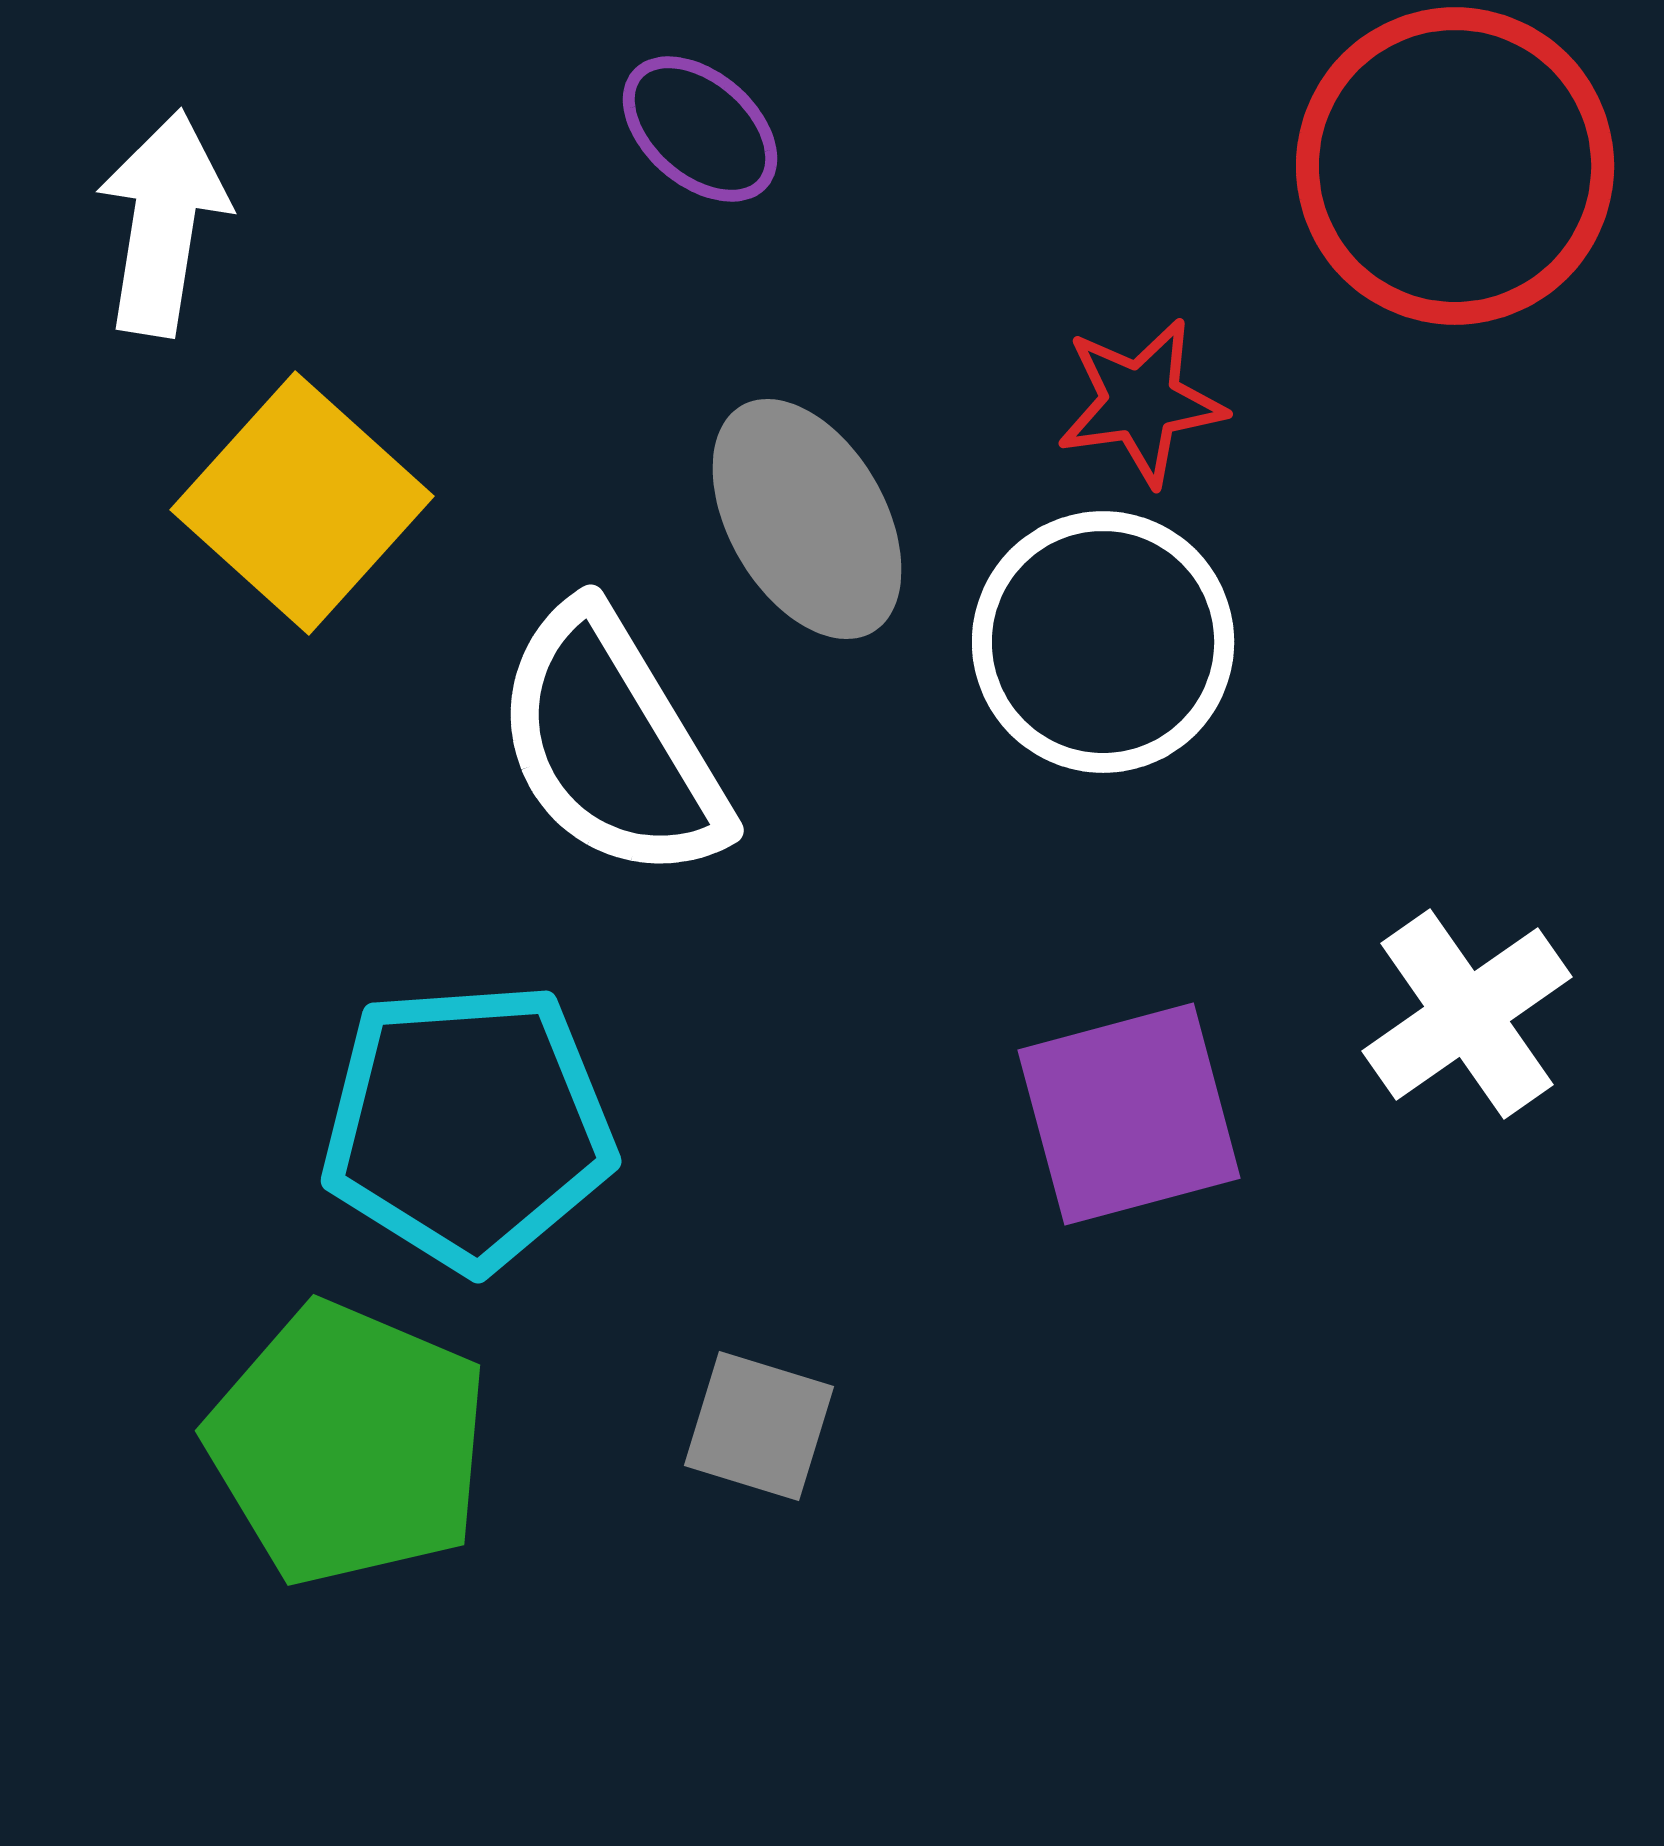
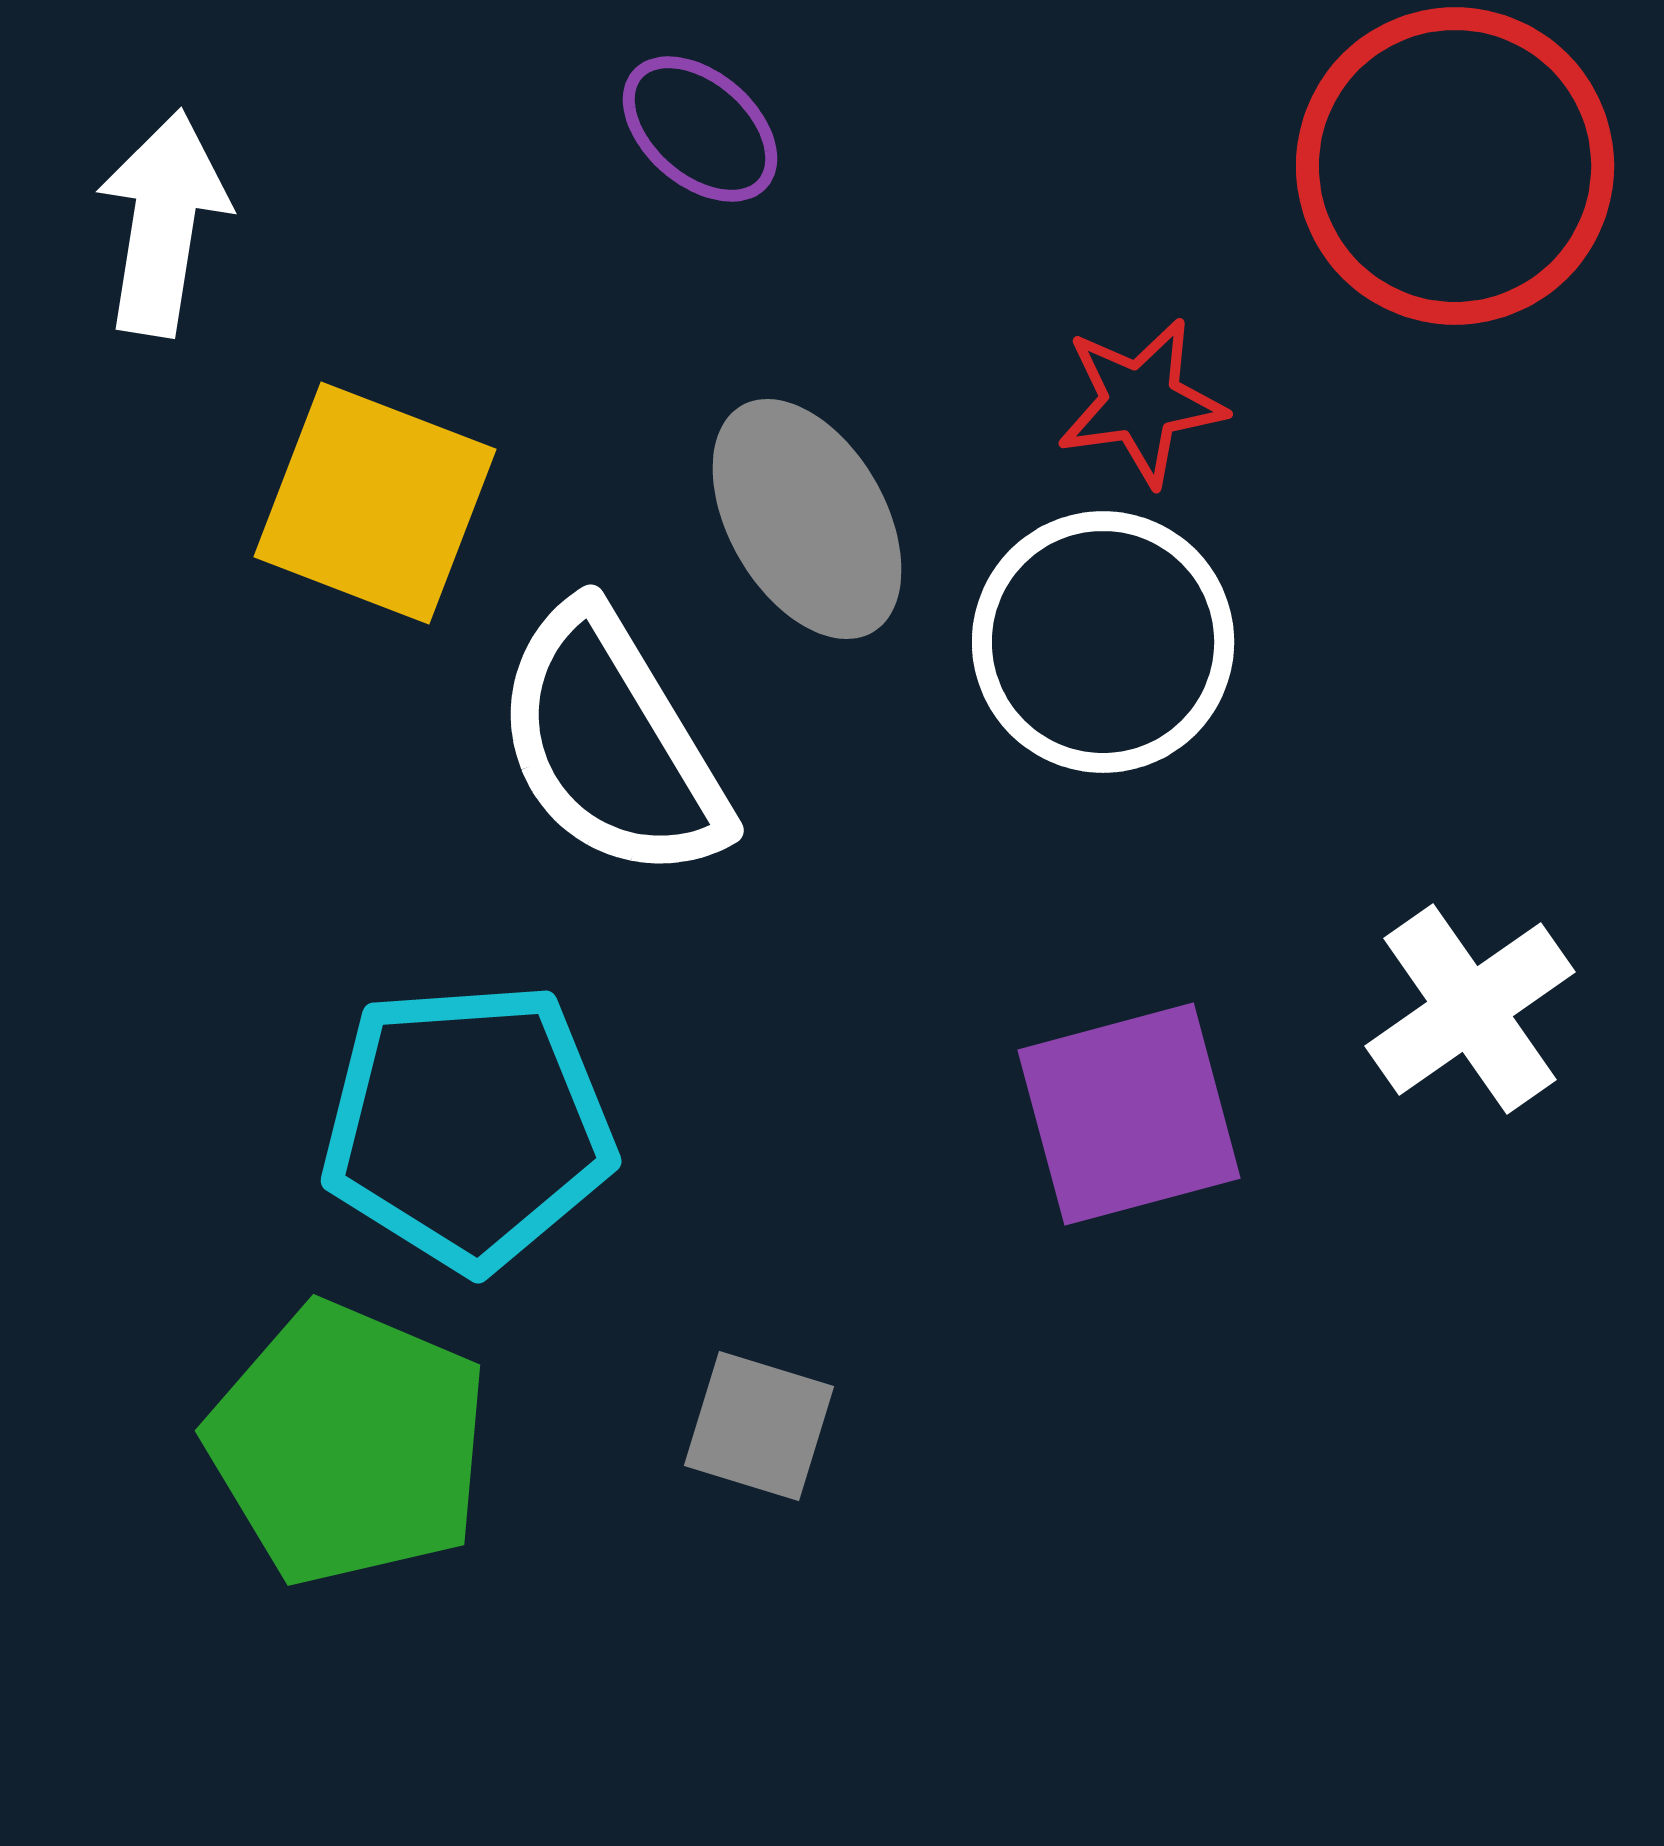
yellow square: moved 73 px right; rotated 21 degrees counterclockwise
white cross: moved 3 px right, 5 px up
